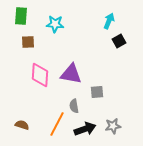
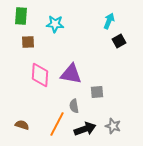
gray star: rotated 28 degrees clockwise
